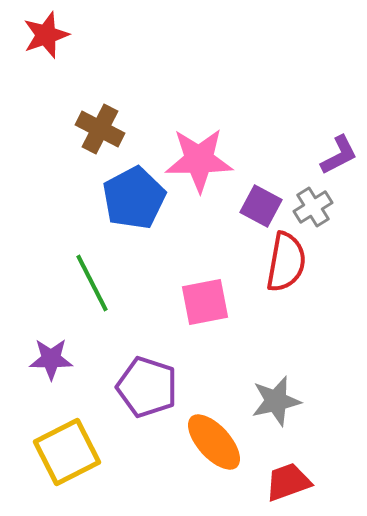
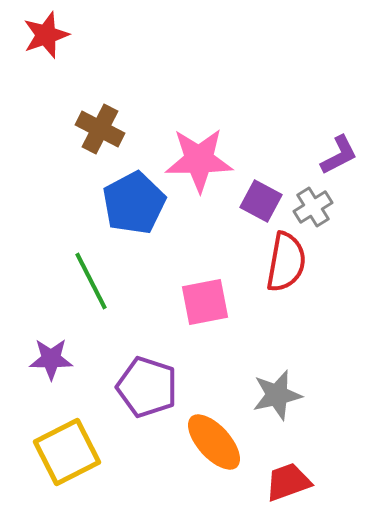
blue pentagon: moved 5 px down
purple square: moved 5 px up
green line: moved 1 px left, 2 px up
gray star: moved 1 px right, 6 px up
